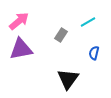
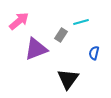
cyan line: moved 7 px left; rotated 14 degrees clockwise
purple triangle: moved 15 px right; rotated 10 degrees counterclockwise
